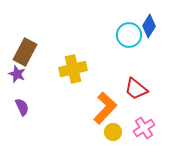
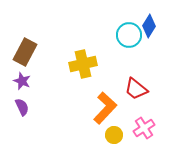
yellow cross: moved 10 px right, 5 px up
purple star: moved 5 px right, 7 px down
yellow circle: moved 1 px right, 3 px down
